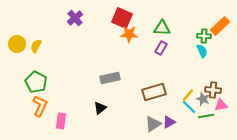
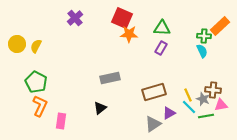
yellow line: rotated 64 degrees counterclockwise
purple triangle: moved 9 px up
